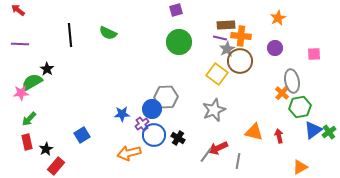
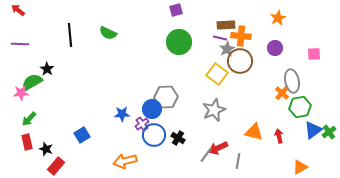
black star at (46, 149): rotated 24 degrees counterclockwise
orange arrow at (129, 153): moved 4 px left, 8 px down
